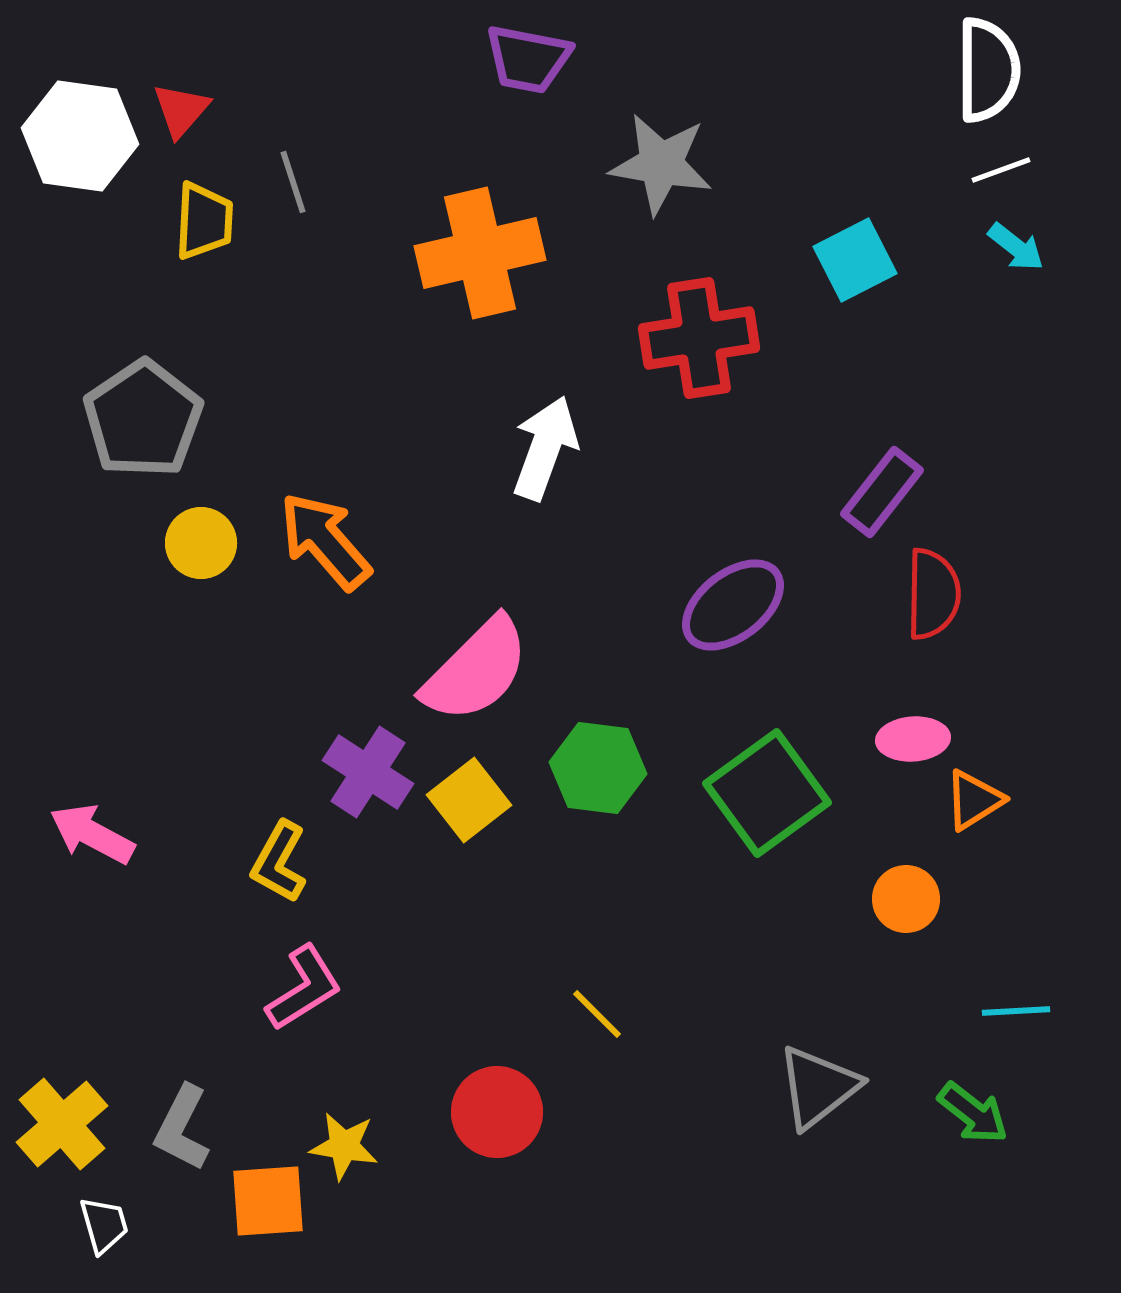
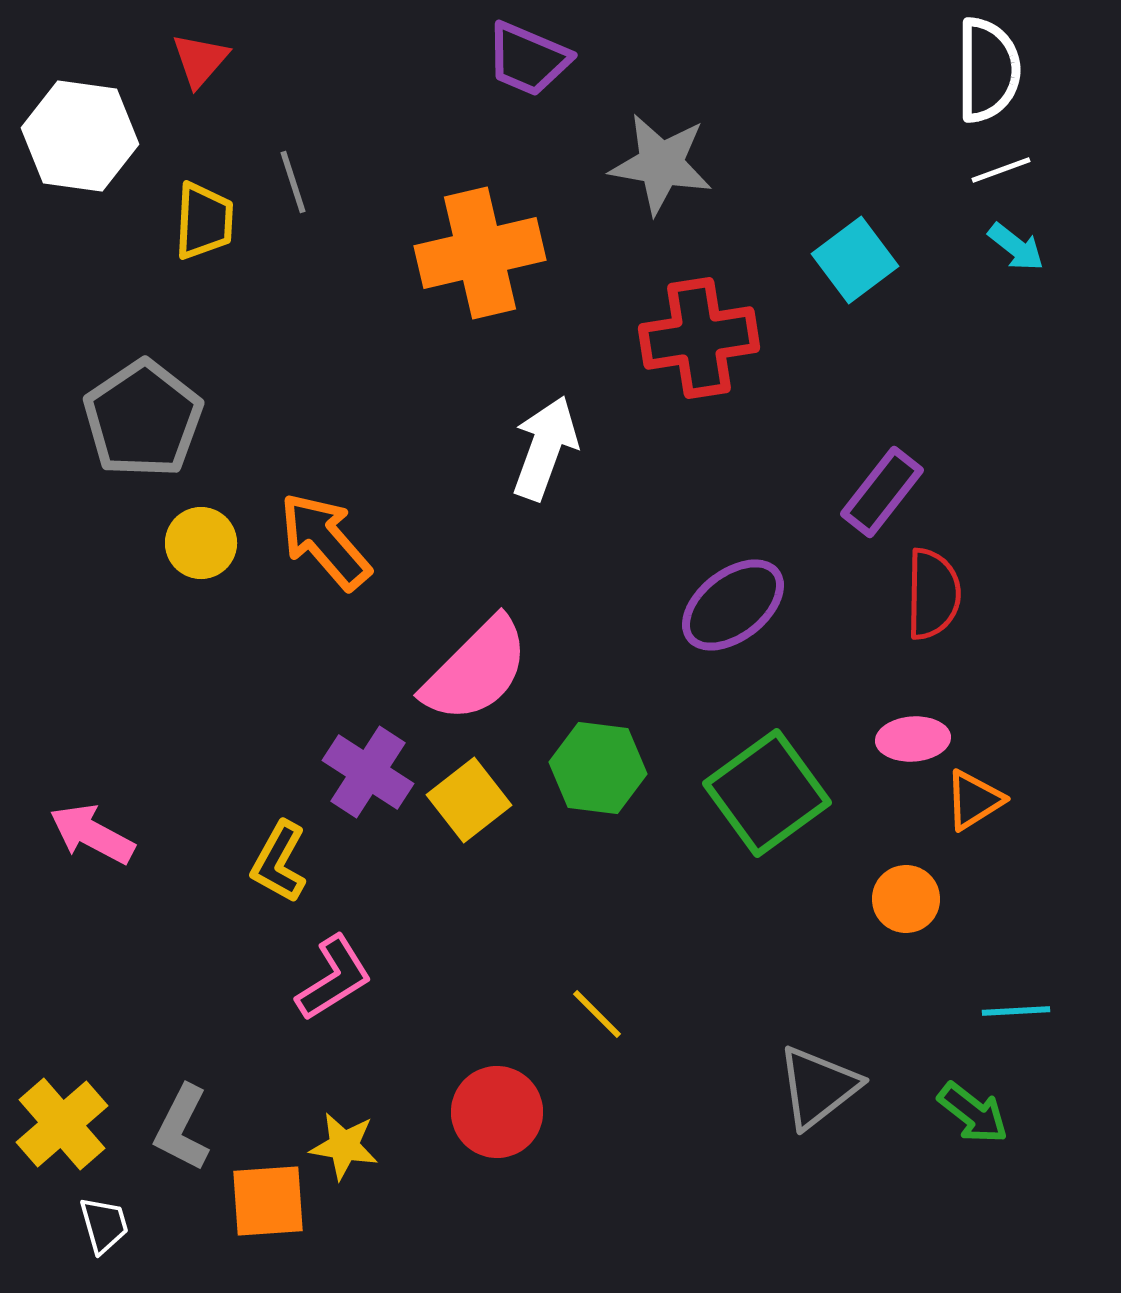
purple trapezoid: rotated 12 degrees clockwise
red triangle: moved 19 px right, 50 px up
cyan square: rotated 10 degrees counterclockwise
pink L-shape: moved 30 px right, 10 px up
